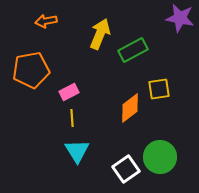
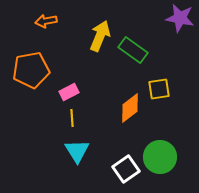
yellow arrow: moved 2 px down
green rectangle: rotated 64 degrees clockwise
